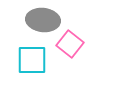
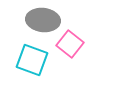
cyan square: rotated 20 degrees clockwise
